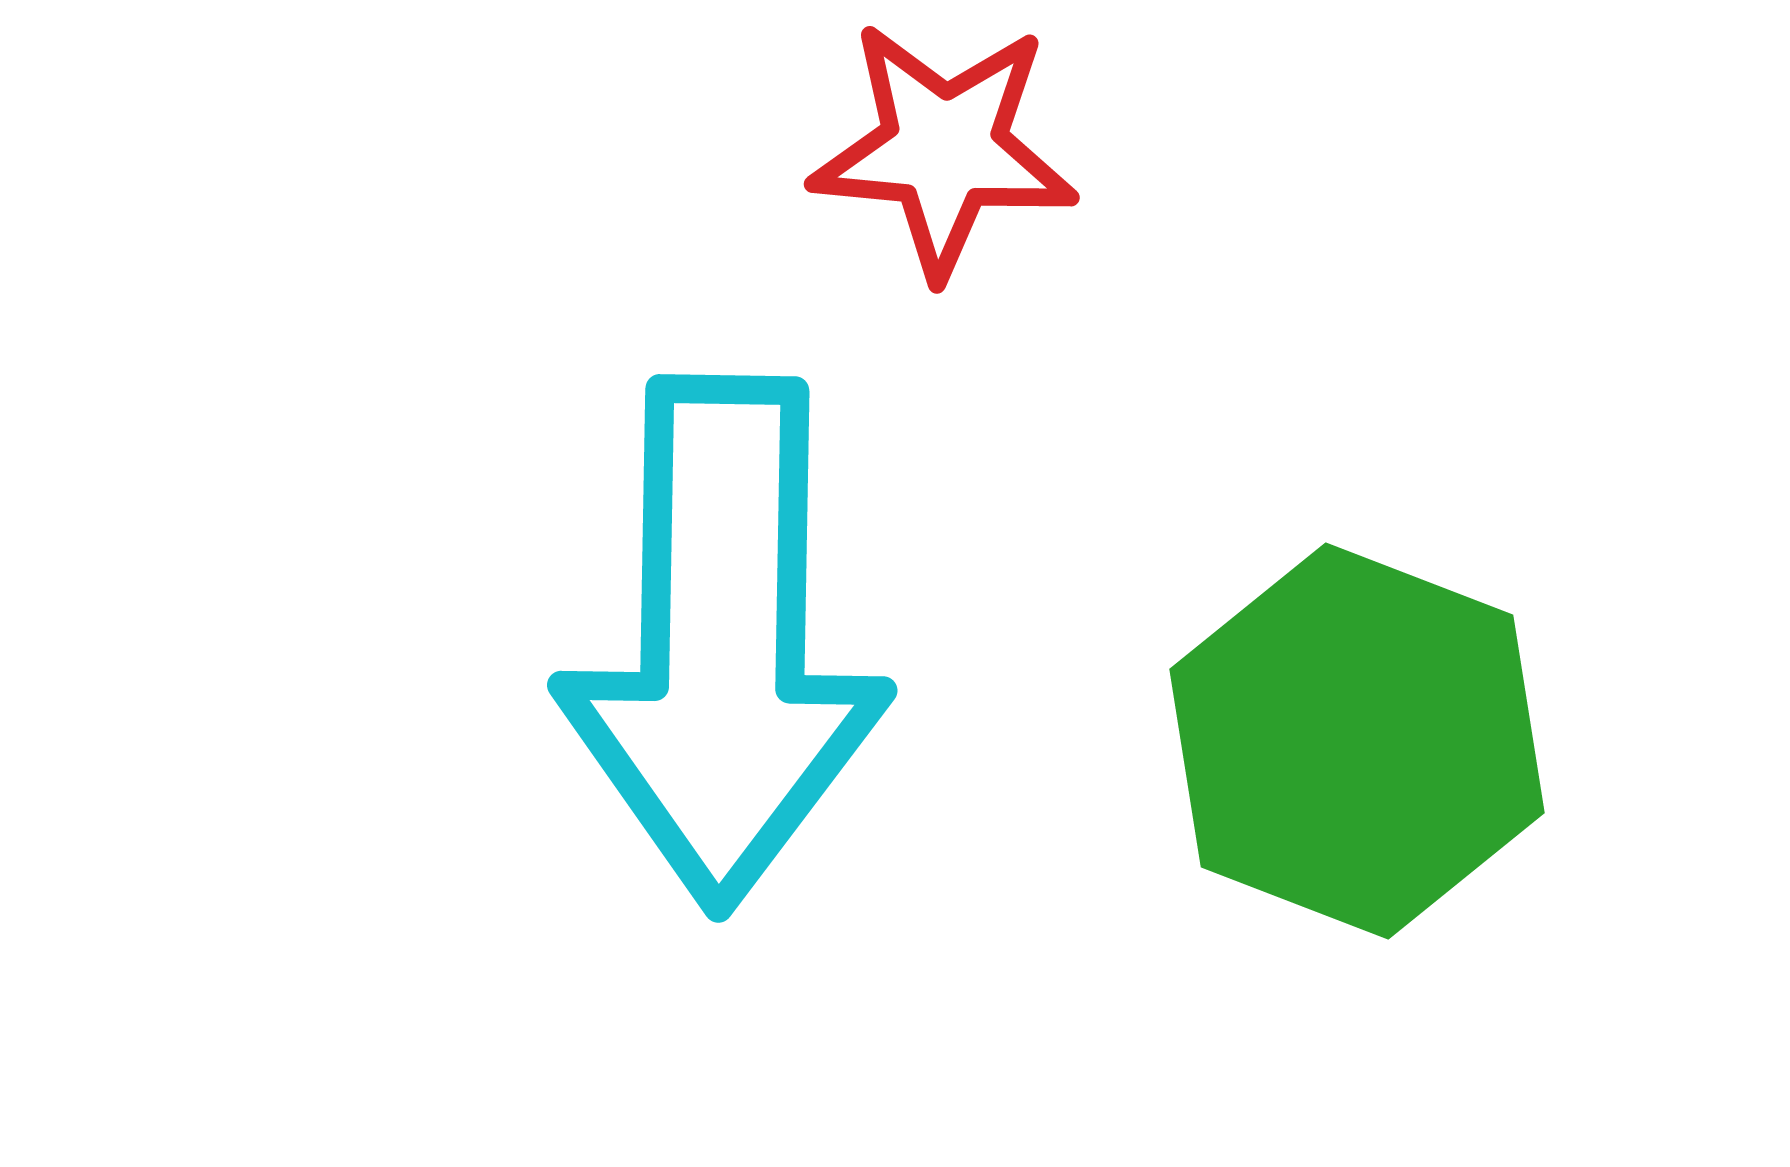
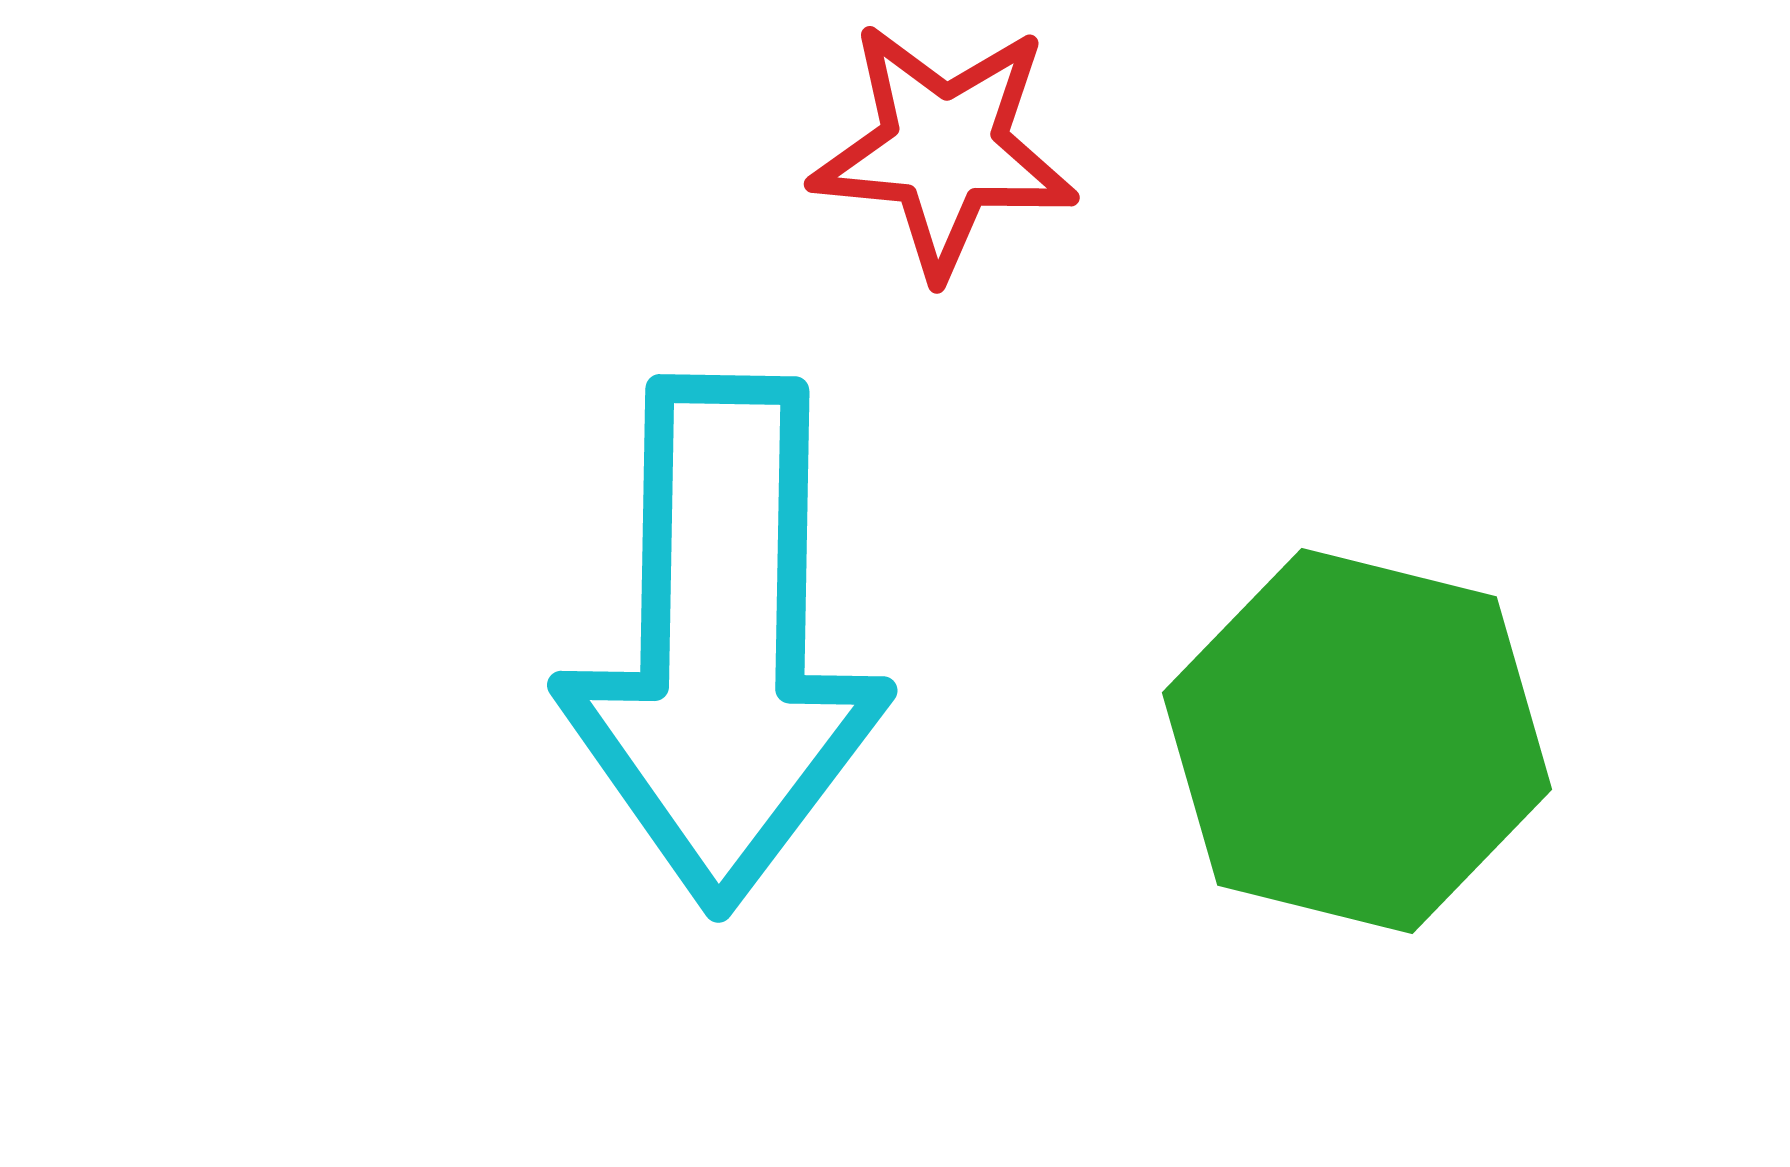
green hexagon: rotated 7 degrees counterclockwise
